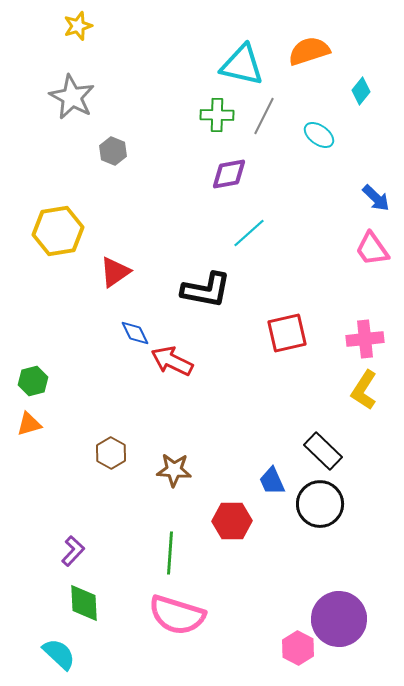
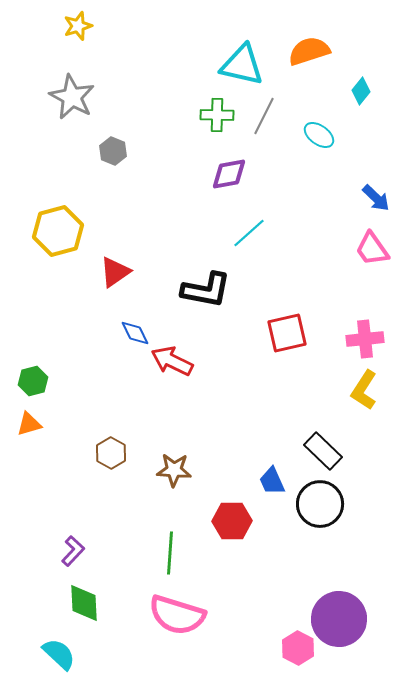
yellow hexagon: rotated 6 degrees counterclockwise
